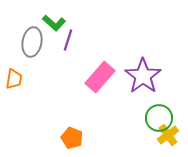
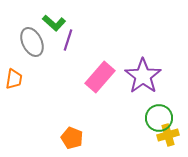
gray ellipse: rotated 36 degrees counterclockwise
yellow cross: rotated 20 degrees clockwise
